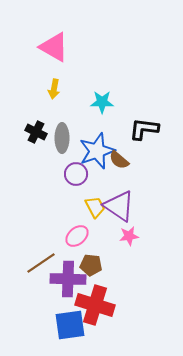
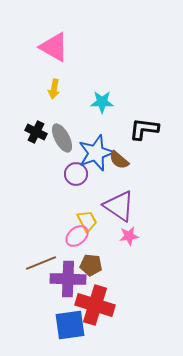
gray ellipse: rotated 28 degrees counterclockwise
blue star: moved 1 px left, 2 px down
yellow trapezoid: moved 8 px left, 14 px down
brown line: rotated 12 degrees clockwise
